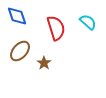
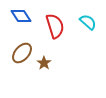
blue diamond: moved 4 px right; rotated 15 degrees counterclockwise
red semicircle: moved 1 px left, 2 px up
brown ellipse: moved 2 px right, 2 px down
